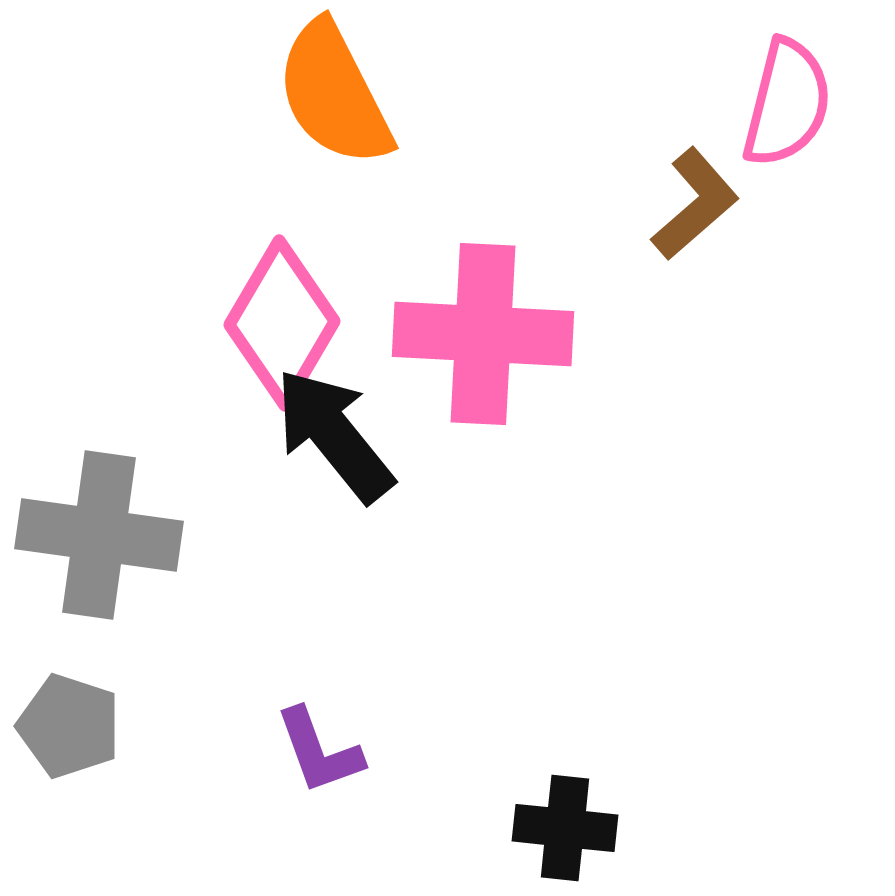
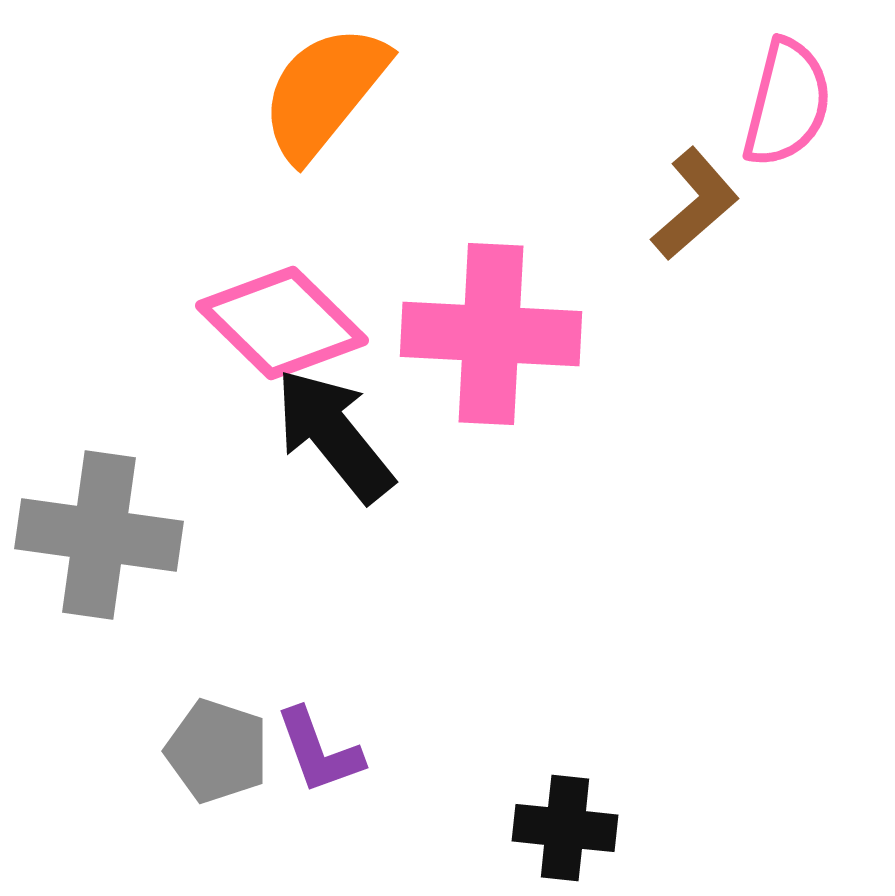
orange semicircle: moved 10 px left, 2 px up; rotated 66 degrees clockwise
pink diamond: rotated 76 degrees counterclockwise
pink cross: moved 8 px right
gray pentagon: moved 148 px right, 25 px down
